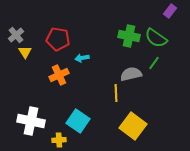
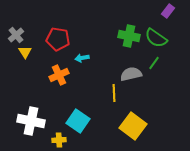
purple rectangle: moved 2 px left
yellow line: moved 2 px left
